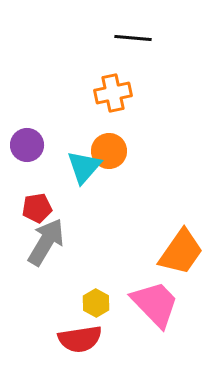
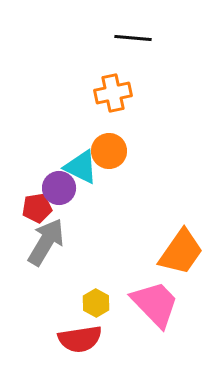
purple circle: moved 32 px right, 43 px down
cyan triangle: moved 3 px left; rotated 45 degrees counterclockwise
